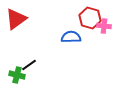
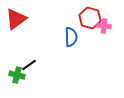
blue semicircle: rotated 90 degrees clockwise
